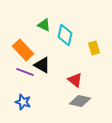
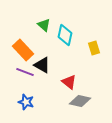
green triangle: rotated 16 degrees clockwise
red triangle: moved 6 px left, 2 px down
blue star: moved 3 px right
